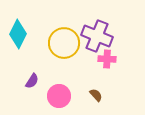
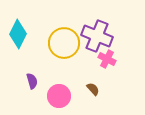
pink cross: rotated 24 degrees clockwise
purple semicircle: rotated 49 degrees counterclockwise
brown semicircle: moved 3 px left, 6 px up
